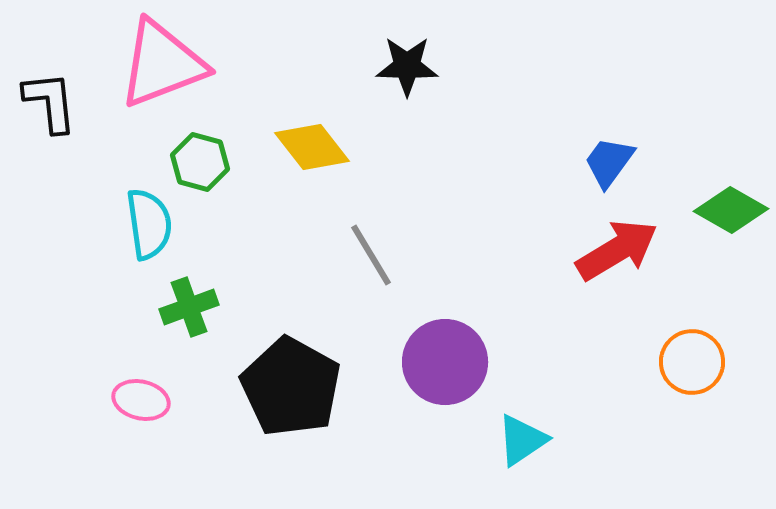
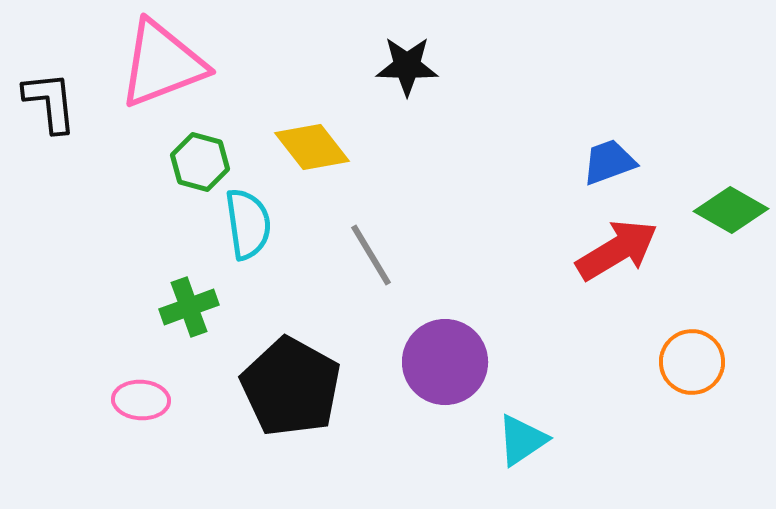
blue trapezoid: rotated 34 degrees clockwise
cyan semicircle: moved 99 px right
pink ellipse: rotated 10 degrees counterclockwise
